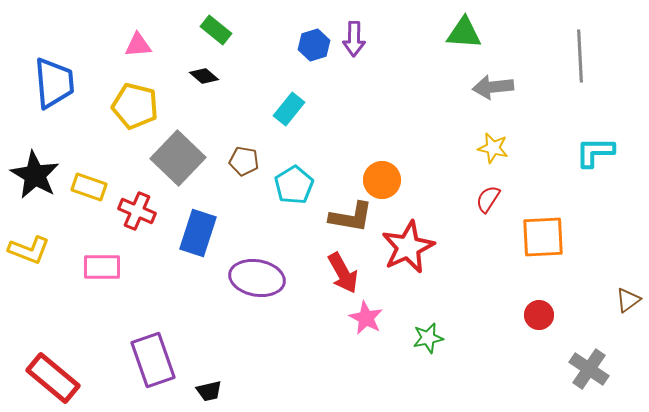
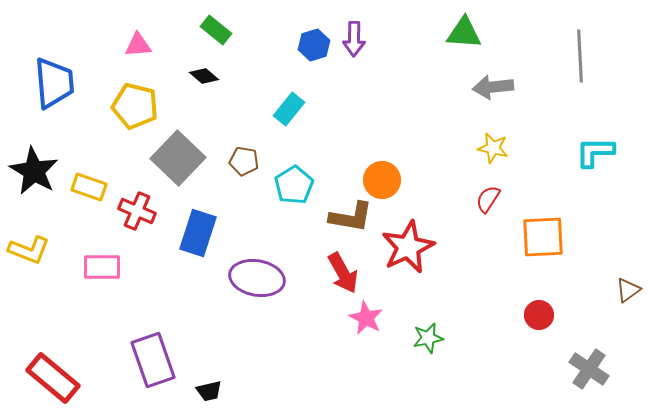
black star: moved 1 px left, 4 px up
brown triangle: moved 10 px up
